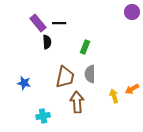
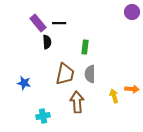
green rectangle: rotated 16 degrees counterclockwise
brown trapezoid: moved 3 px up
orange arrow: rotated 144 degrees counterclockwise
